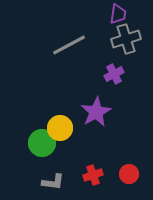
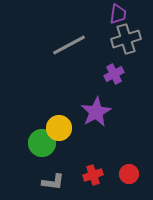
yellow circle: moved 1 px left
